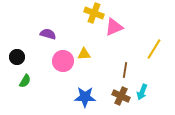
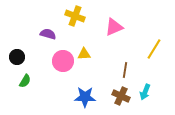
yellow cross: moved 19 px left, 3 px down
cyan arrow: moved 3 px right
